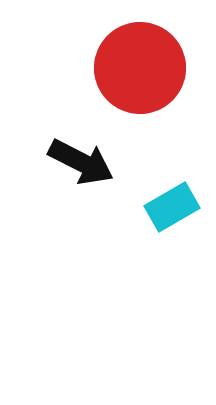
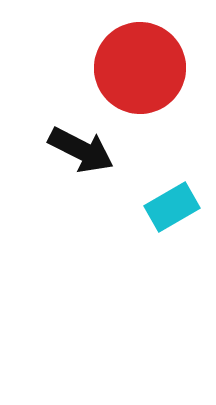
black arrow: moved 12 px up
